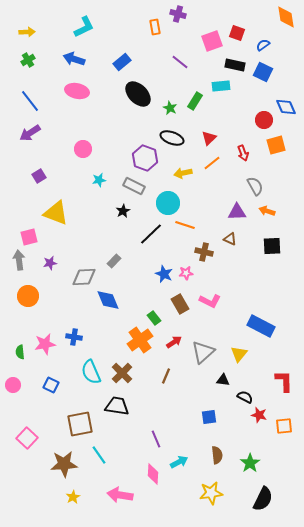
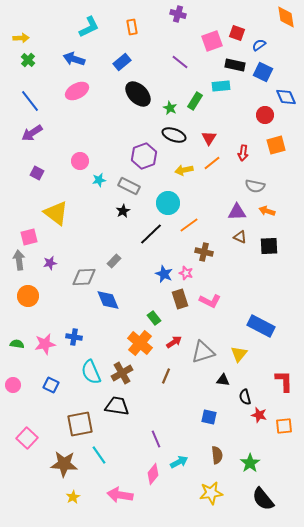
cyan L-shape at (84, 27): moved 5 px right
orange rectangle at (155, 27): moved 23 px left
yellow arrow at (27, 32): moved 6 px left, 6 px down
blue semicircle at (263, 45): moved 4 px left
green cross at (28, 60): rotated 16 degrees counterclockwise
pink ellipse at (77, 91): rotated 40 degrees counterclockwise
blue diamond at (286, 107): moved 10 px up
red circle at (264, 120): moved 1 px right, 5 px up
purple arrow at (30, 133): moved 2 px right
black ellipse at (172, 138): moved 2 px right, 3 px up
red triangle at (209, 138): rotated 14 degrees counterclockwise
pink circle at (83, 149): moved 3 px left, 12 px down
red arrow at (243, 153): rotated 28 degrees clockwise
purple hexagon at (145, 158): moved 1 px left, 2 px up; rotated 20 degrees clockwise
yellow arrow at (183, 173): moved 1 px right, 3 px up
purple square at (39, 176): moved 2 px left, 3 px up; rotated 32 degrees counterclockwise
gray rectangle at (134, 186): moved 5 px left
gray semicircle at (255, 186): rotated 132 degrees clockwise
yellow triangle at (56, 213): rotated 16 degrees clockwise
orange line at (185, 225): moved 4 px right; rotated 54 degrees counterclockwise
brown triangle at (230, 239): moved 10 px right, 2 px up
black square at (272, 246): moved 3 px left
pink star at (186, 273): rotated 24 degrees clockwise
brown rectangle at (180, 304): moved 5 px up; rotated 12 degrees clockwise
orange cross at (140, 340): moved 3 px down; rotated 15 degrees counterclockwise
green semicircle at (20, 352): moved 3 px left, 8 px up; rotated 104 degrees clockwise
gray triangle at (203, 352): rotated 25 degrees clockwise
brown cross at (122, 373): rotated 15 degrees clockwise
black semicircle at (245, 397): rotated 133 degrees counterclockwise
blue square at (209, 417): rotated 21 degrees clockwise
brown star at (64, 464): rotated 8 degrees clockwise
pink diamond at (153, 474): rotated 35 degrees clockwise
black semicircle at (263, 499): rotated 115 degrees clockwise
